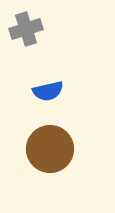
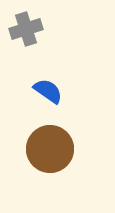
blue semicircle: rotated 132 degrees counterclockwise
